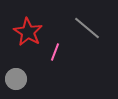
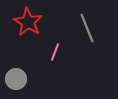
gray line: rotated 28 degrees clockwise
red star: moved 10 px up
